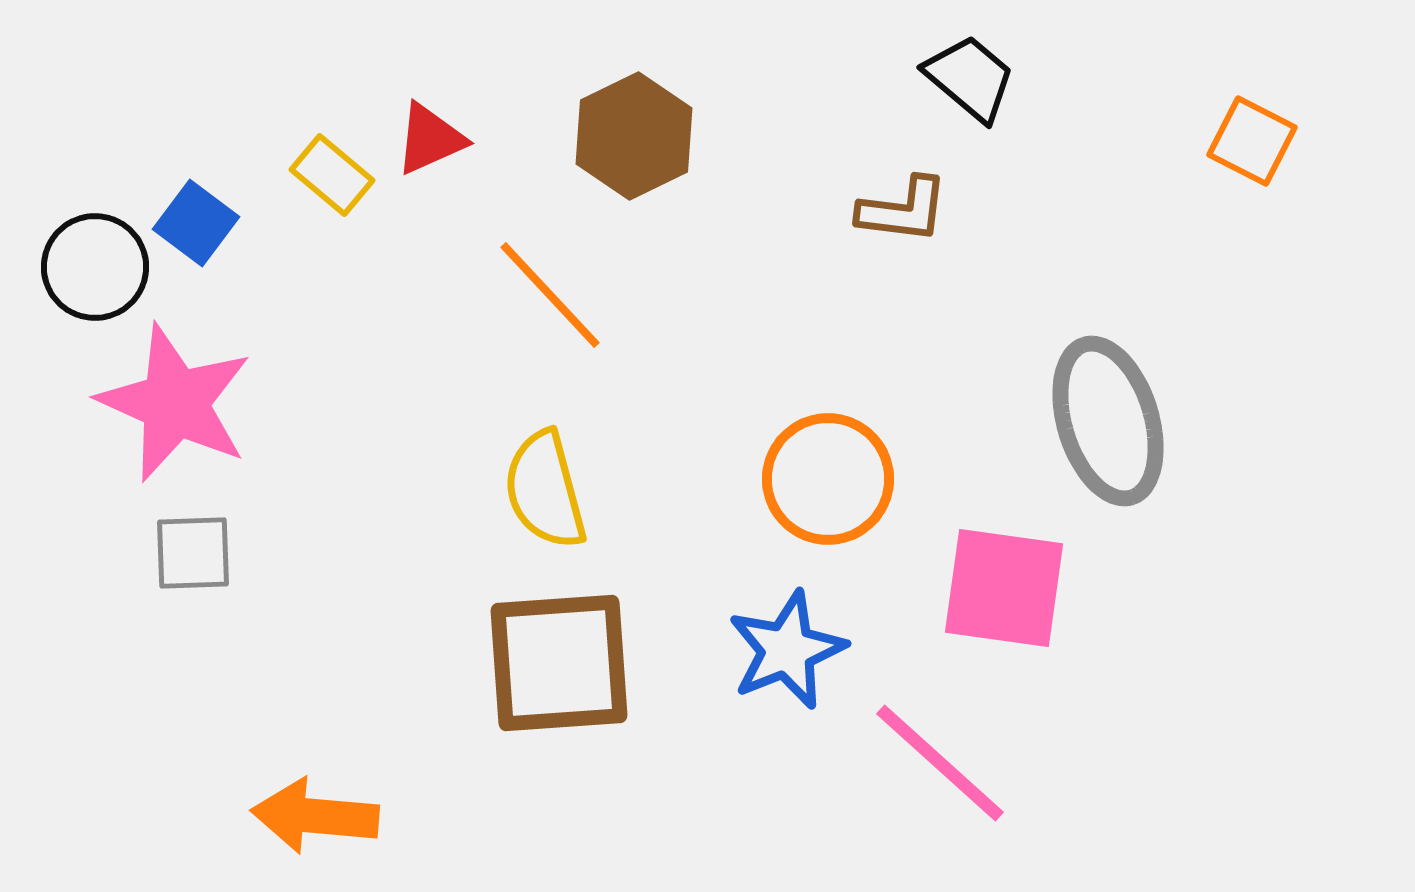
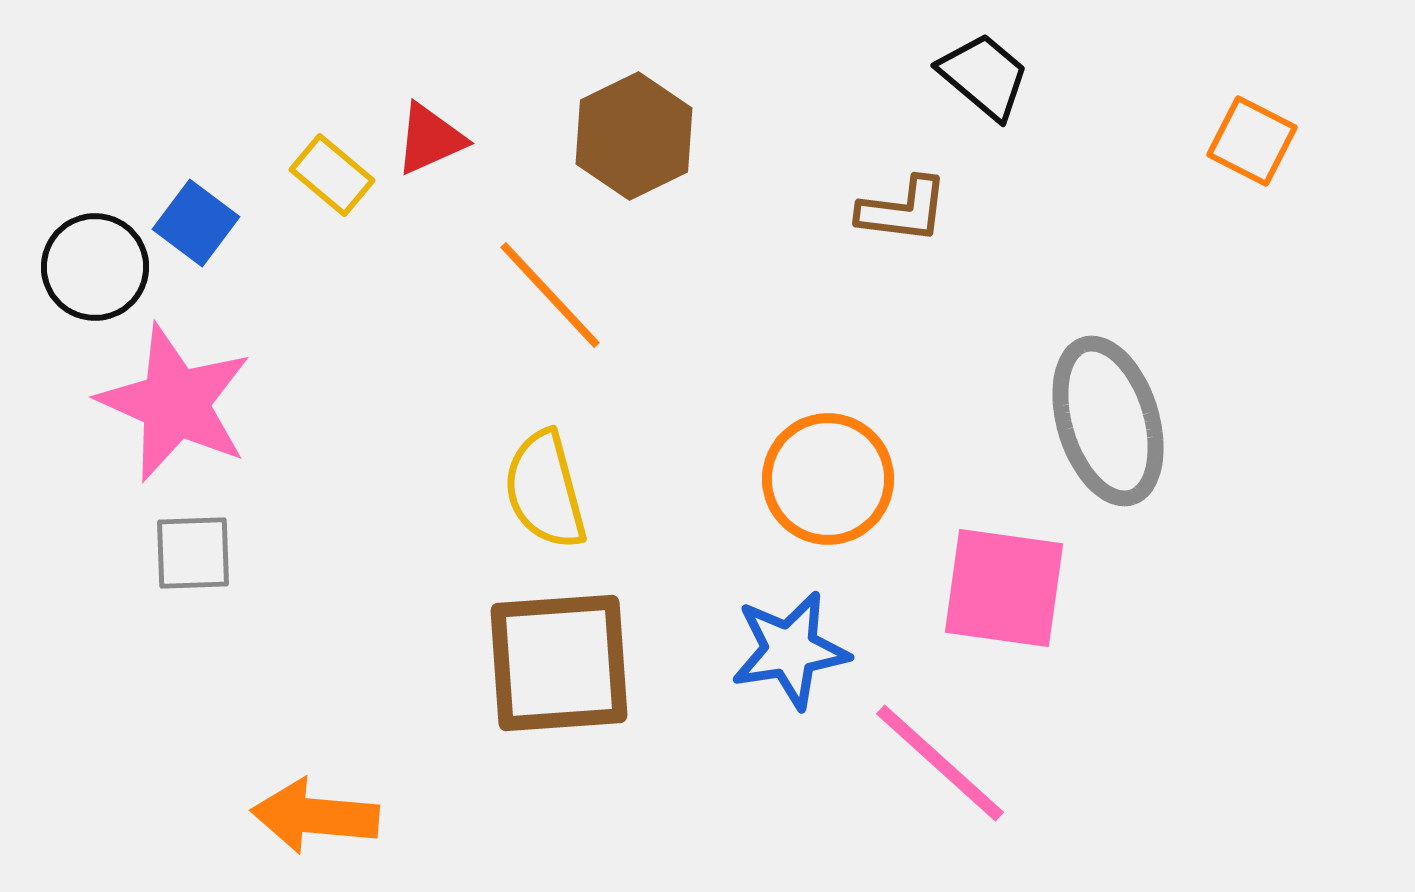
black trapezoid: moved 14 px right, 2 px up
blue star: moved 3 px right; rotated 13 degrees clockwise
